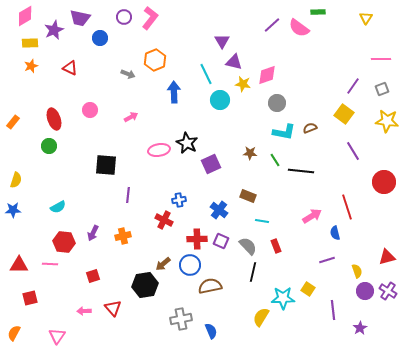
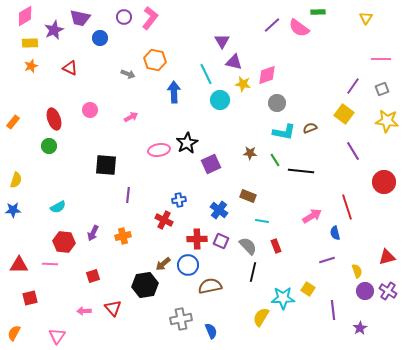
orange hexagon at (155, 60): rotated 25 degrees counterclockwise
black star at (187, 143): rotated 15 degrees clockwise
blue circle at (190, 265): moved 2 px left
